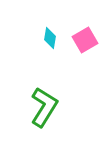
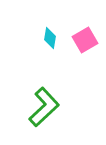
green L-shape: rotated 15 degrees clockwise
